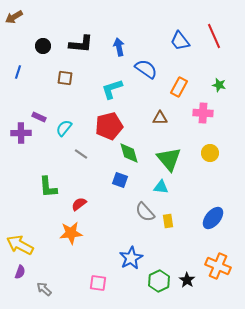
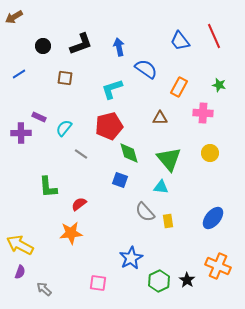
black L-shape: rotated 25 degrees counterclockwise
blue line: moved 1 px right, 2 px down; rotated 40 degrees clockwise
